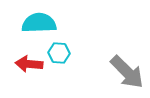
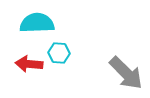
cyan semicircle: moved 2 px left
gray arrow: moved 1 px left, 1 px down
